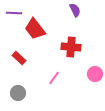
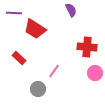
purple semicircle: moved 4 px left
red trapezoid: rotated 20 degrees counterclockwise
red cross: moved 16 px right
pink circle: moved 1 px up
pink line: moved 7 px up
gray circle: moved 20 px right, 4 px up
